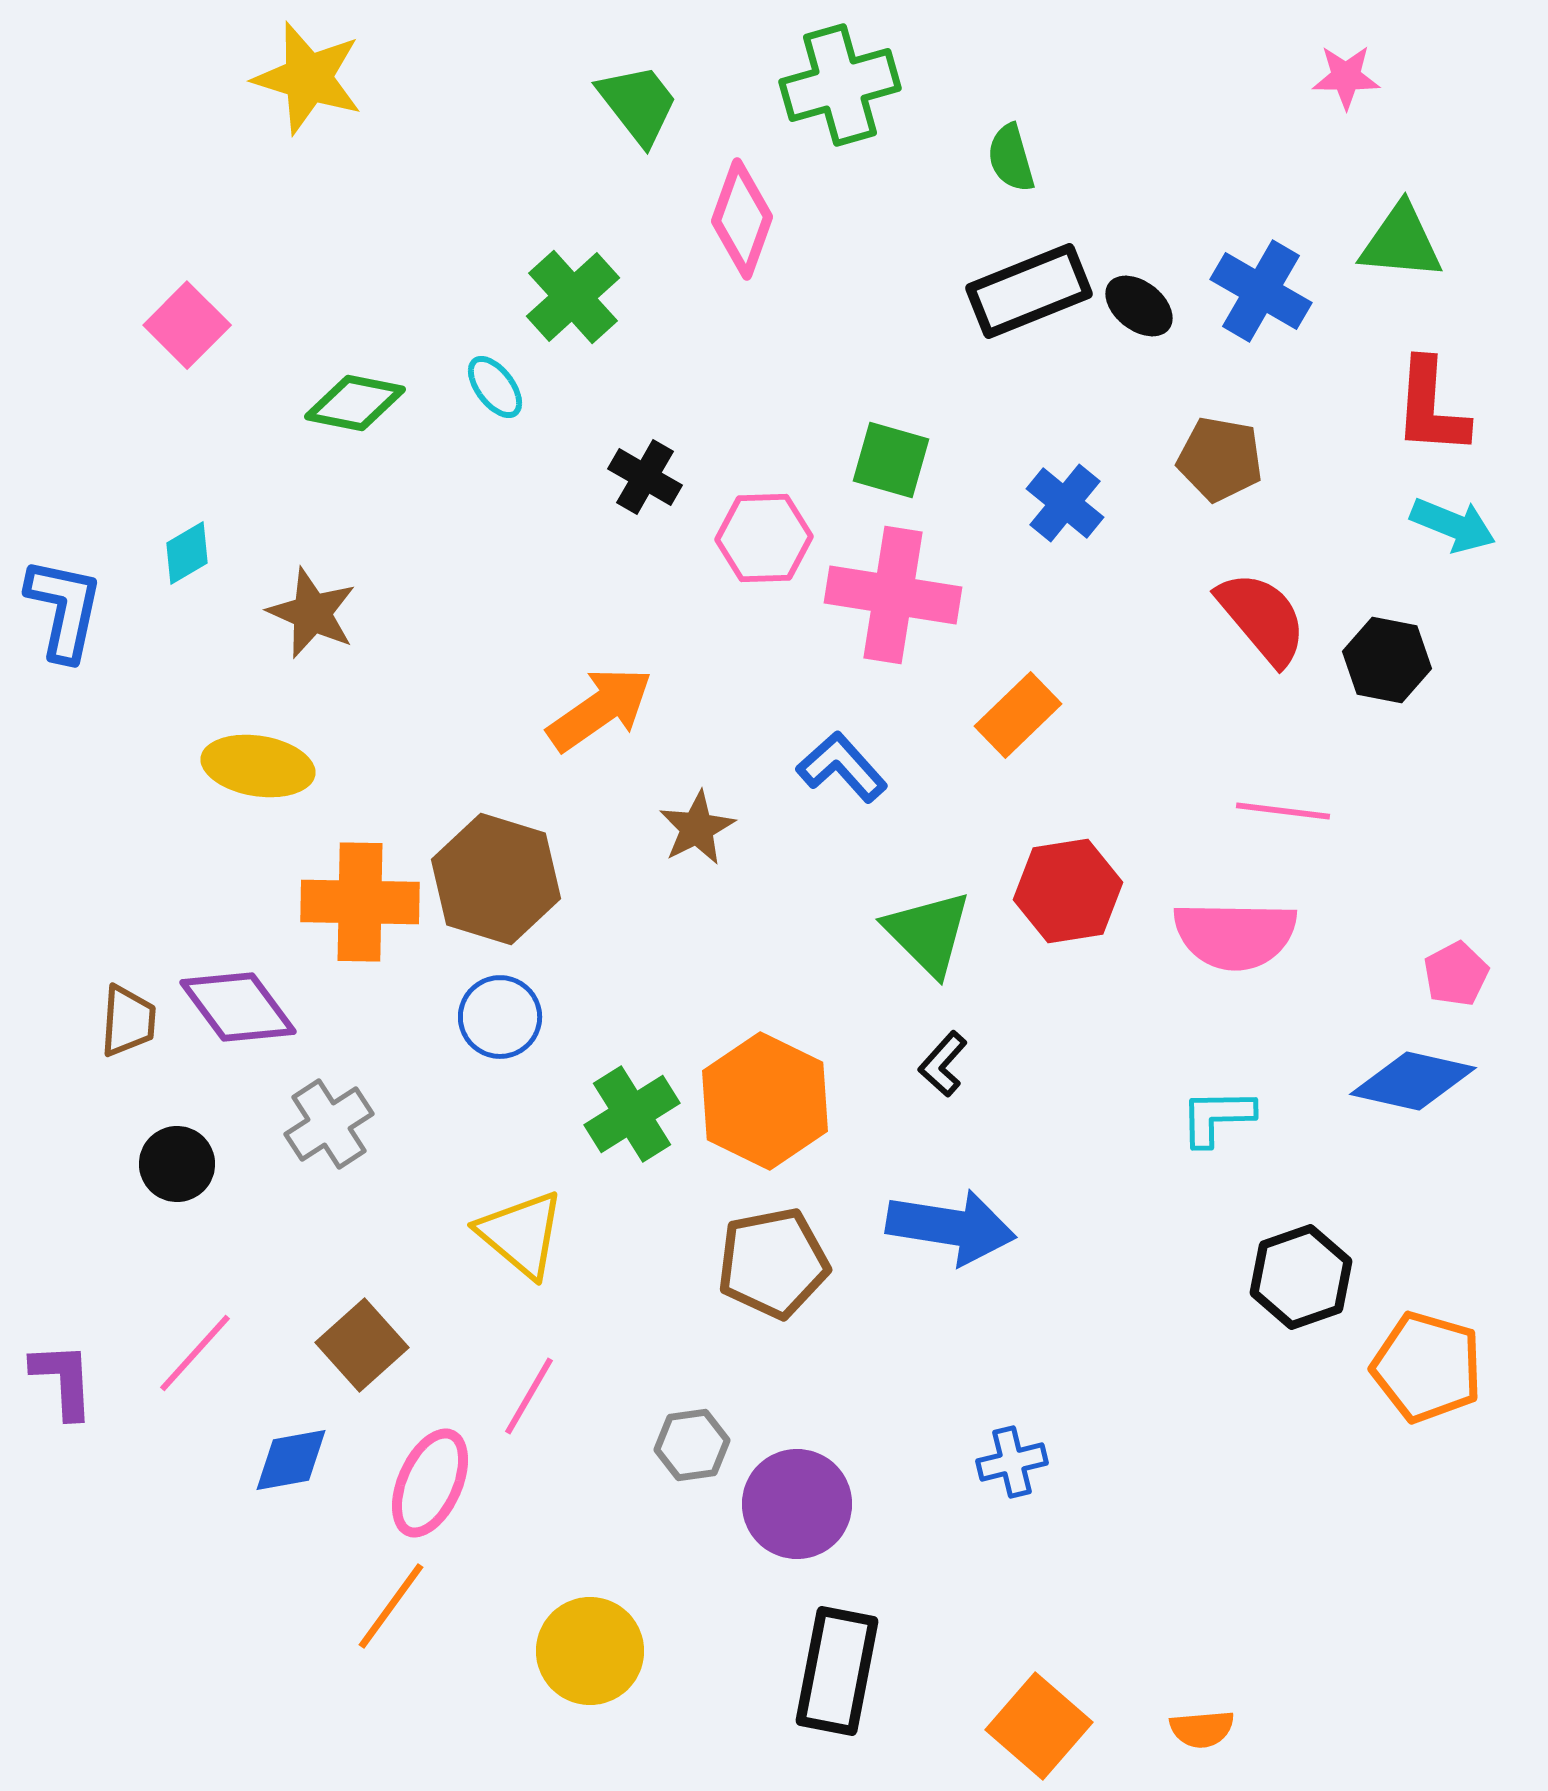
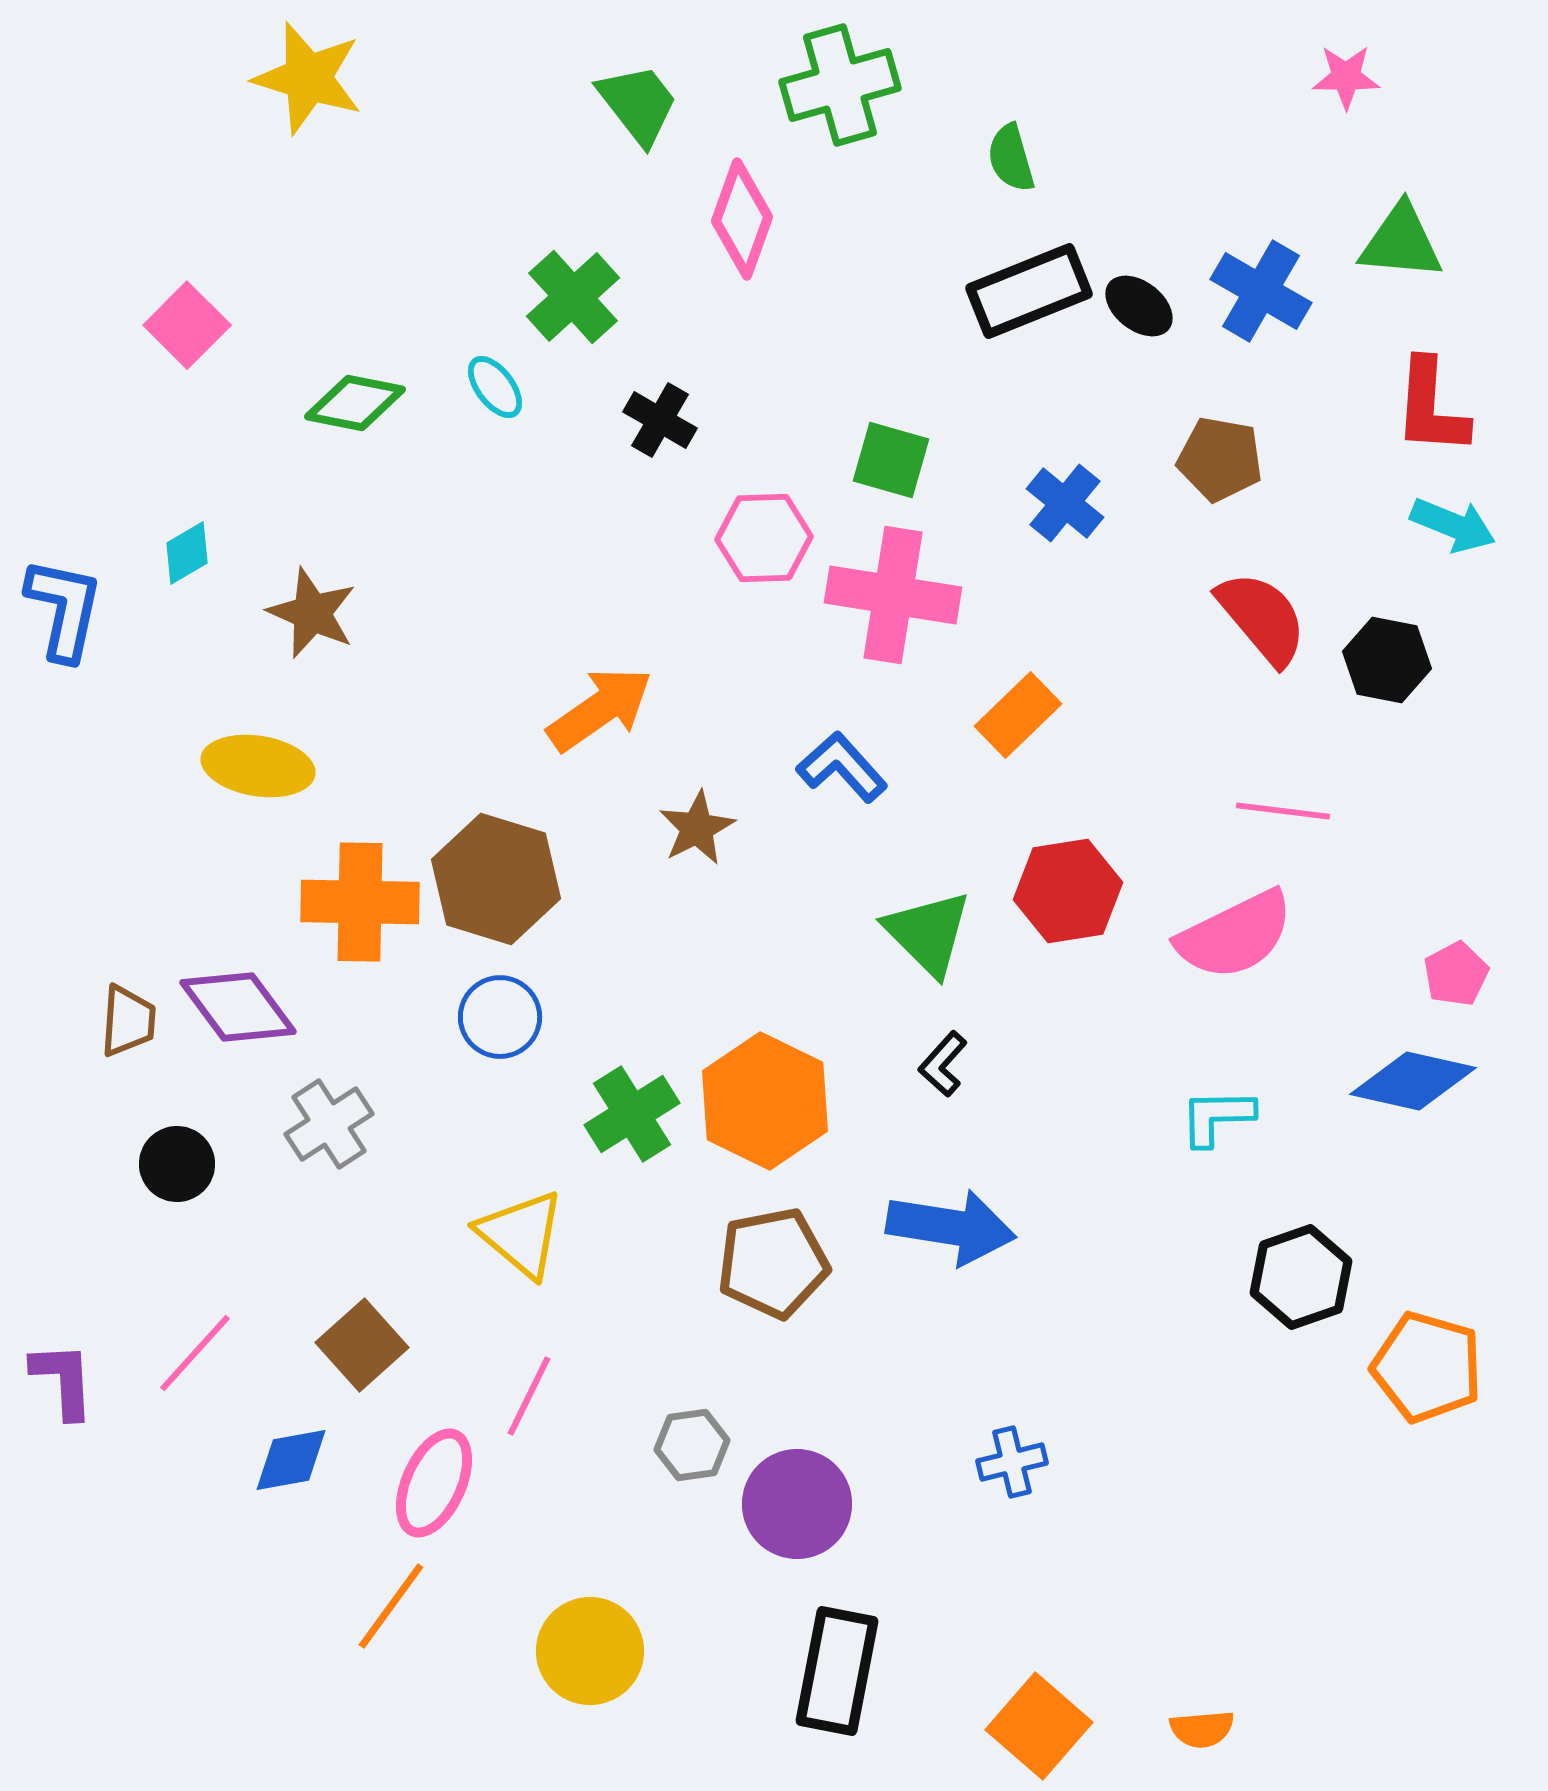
black cross at (645, 477): moved 15 px right, 57 px up
pink semicircle at (1235, 935): rotated 27 degrees counterclockwise
pink line at (529, 1396): rotated 4 degrees counterclockwise
pink ellipse at (430, 1483): moved 4 px right
